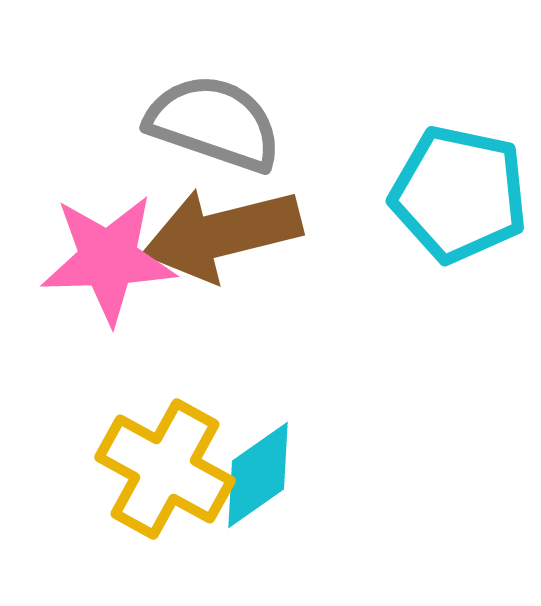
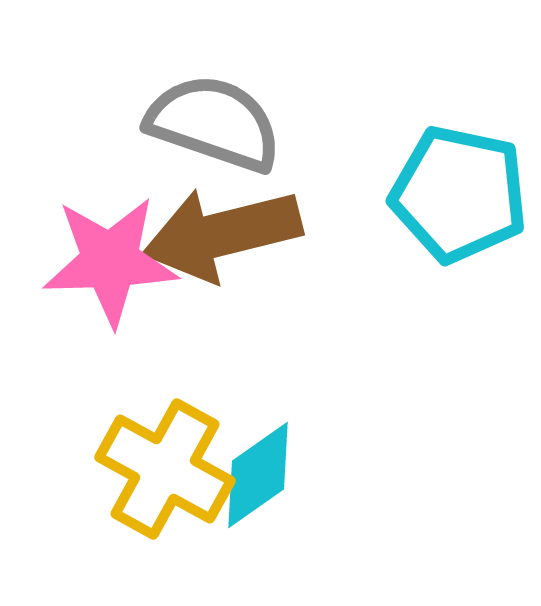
pink star: moved 2 px right, 2 px down
